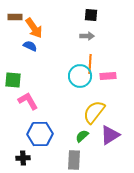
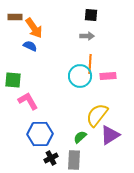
yellow semicircle: moved 3 px right, 3 px down
green semicircle: moved 2 px left, 1 px down
black cross: moved 28 px right; rotated 24 degrees counterclockwise
